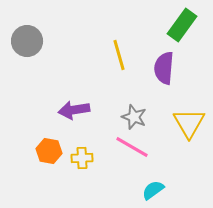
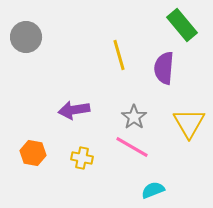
green rectangle: rotated 76 degrees counterclockwise
gray circle: moved 1 px left, 4 px up
gray star: rotated 15 degrees clockwise
orange hexagon: moved 16 px left, 2 px down
yellow cross: rotated 15 degrees clockwise
cyan semicircle: rotated 15 degrees clockwise
